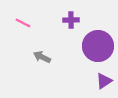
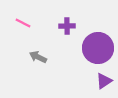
purple cross: moved 4 px left, 6 px down
purple circle: moved 2 px down
gray arrow: moved 4 px left
